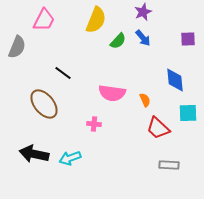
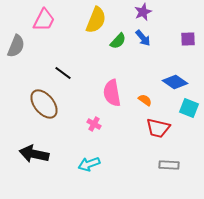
gray semicircle: moved 1 px left, 1 px up
blue diamond: moved 2 px down; rotated 50 degrees counterclockwise
pink semicircle: rotated 72 degrees clockwise
orange semicircle: rotated 32 degrees counterclockwise
cyan square: moved 1 px right, 5 px up; rotated 24 degrees clockwise
pink cross: rotated 24 degrees clockwise
red trapezoid: rotated 30 degrees counterclockwise
cyan arrow: moved 19 px right, 6 px down
